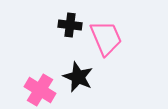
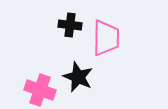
pink trapezoid: rotated 24 degrees clockwise
pink cross: rotated 12 degrees counterclockwise
